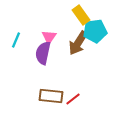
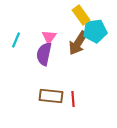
purple semicircle: moved 1 px right, 1 px down
red line: rotated 56 degrees counterclockwise
